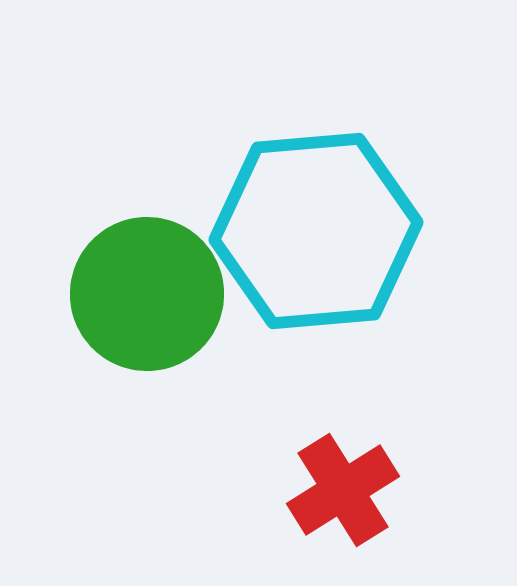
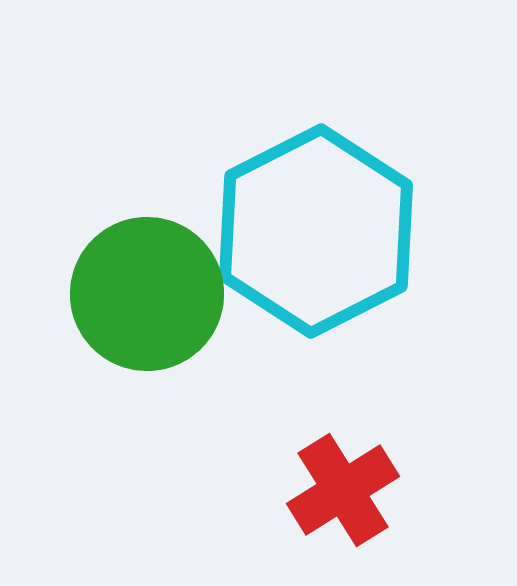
cyan hexagon: rotated 22 degrees counterclockwise
